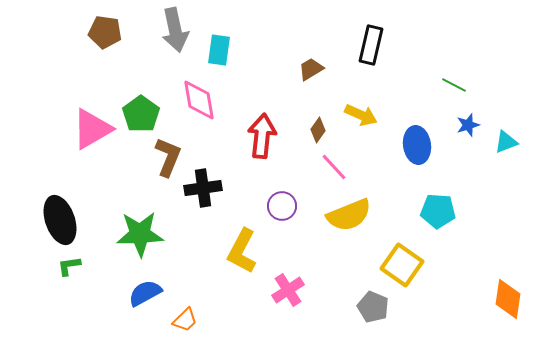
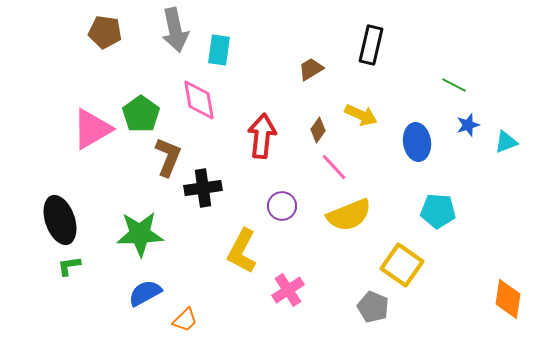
blue ellipse: moved 3 px up
